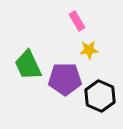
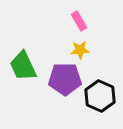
pink rectangle: moved 2 px right
yellow star: moved 9 px left
green trapezoid: moved 5 px left, 1 px down
